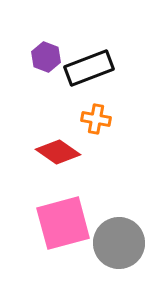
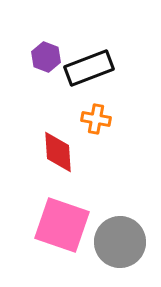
red diamond: rotated 51 degrees clockwise
pink square: moved 1 px left, 2 px down; rotated 34 degrees clockwise
gray circle: moved 1 px right, 1 px up
